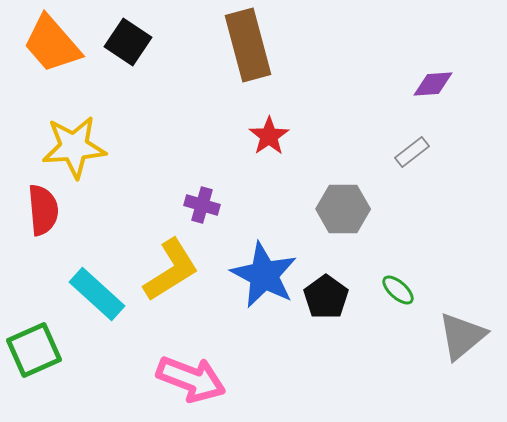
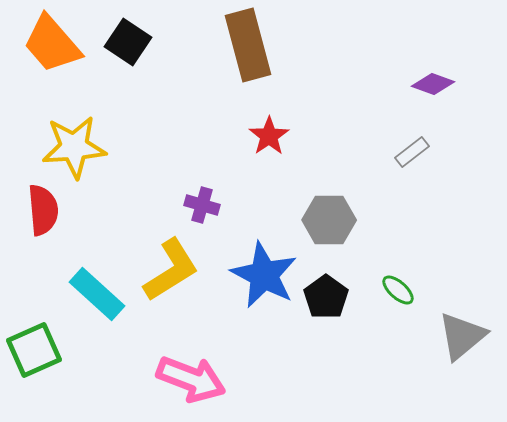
purple diamond: rotated 24 degrees clockwise
gray hexagon: moved 14 px left, 11 px down
